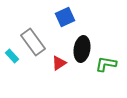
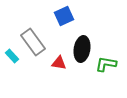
blue square: moved 1 px left, 1 px up
red triangle: rotated 42 degrees clockwise
